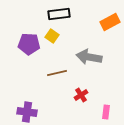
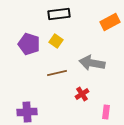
yellow square: moved 4 px right, 5 px down
purple pentagon: rotated 15 degrees clockwise
gray arrow: moved 3 px right, 6 px down
red cross: moved 1 px right, 1 px up
purple cross: rotated 12 degrees counterclockwise
